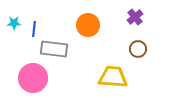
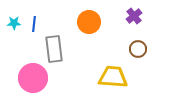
purple cross: moved 1 px left, 1 px up
orange circle: moved 1 px right, 3 px up
blue line: moved 5 px up
gray rectangle: rotated 76 degrees clockwise
